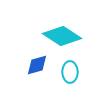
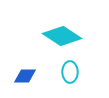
blue diamond: moved 12 px left, 11 px down; rotated 15 degrees clockwise
